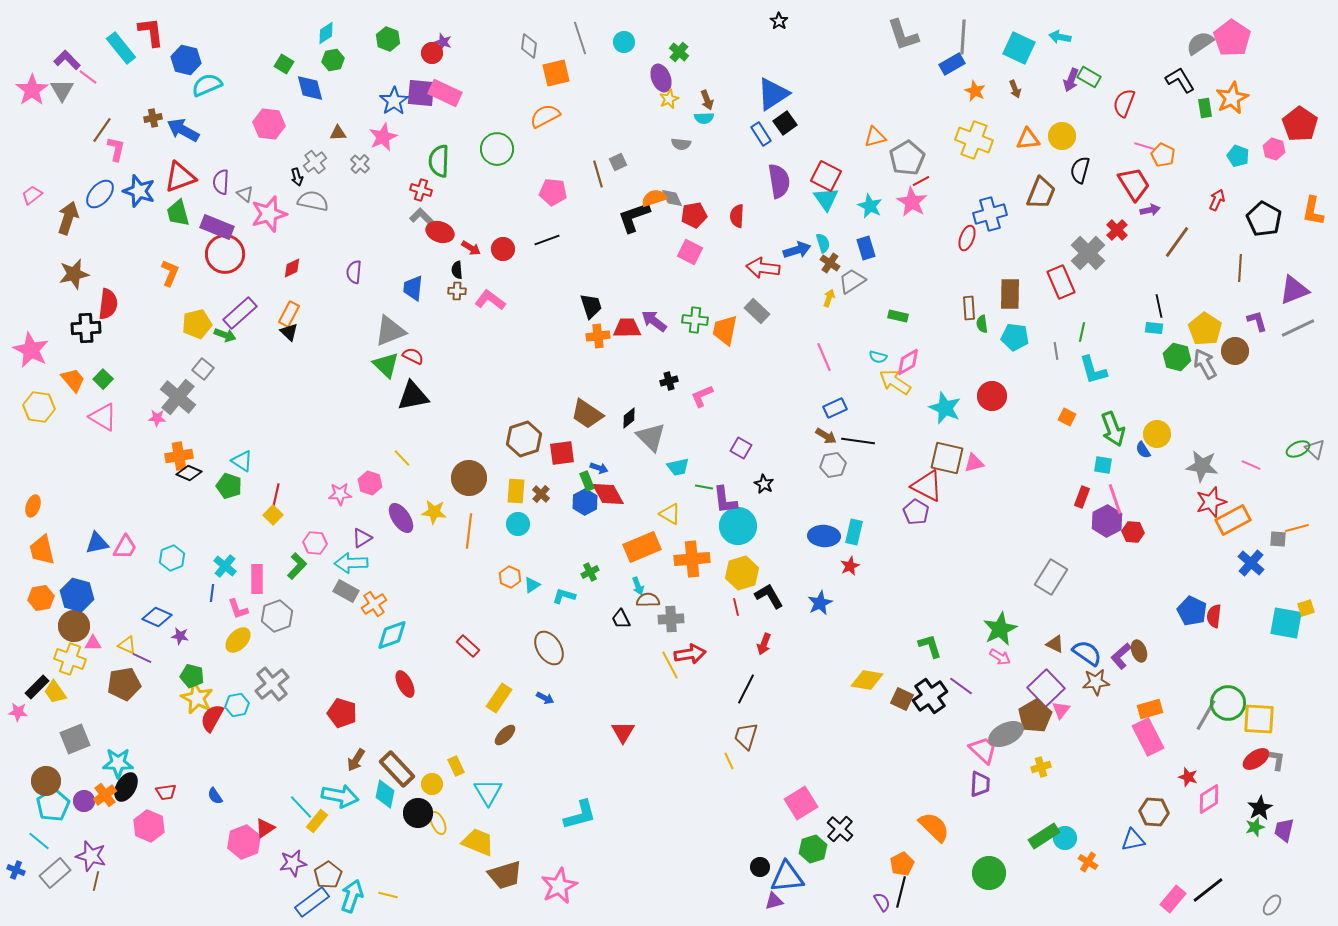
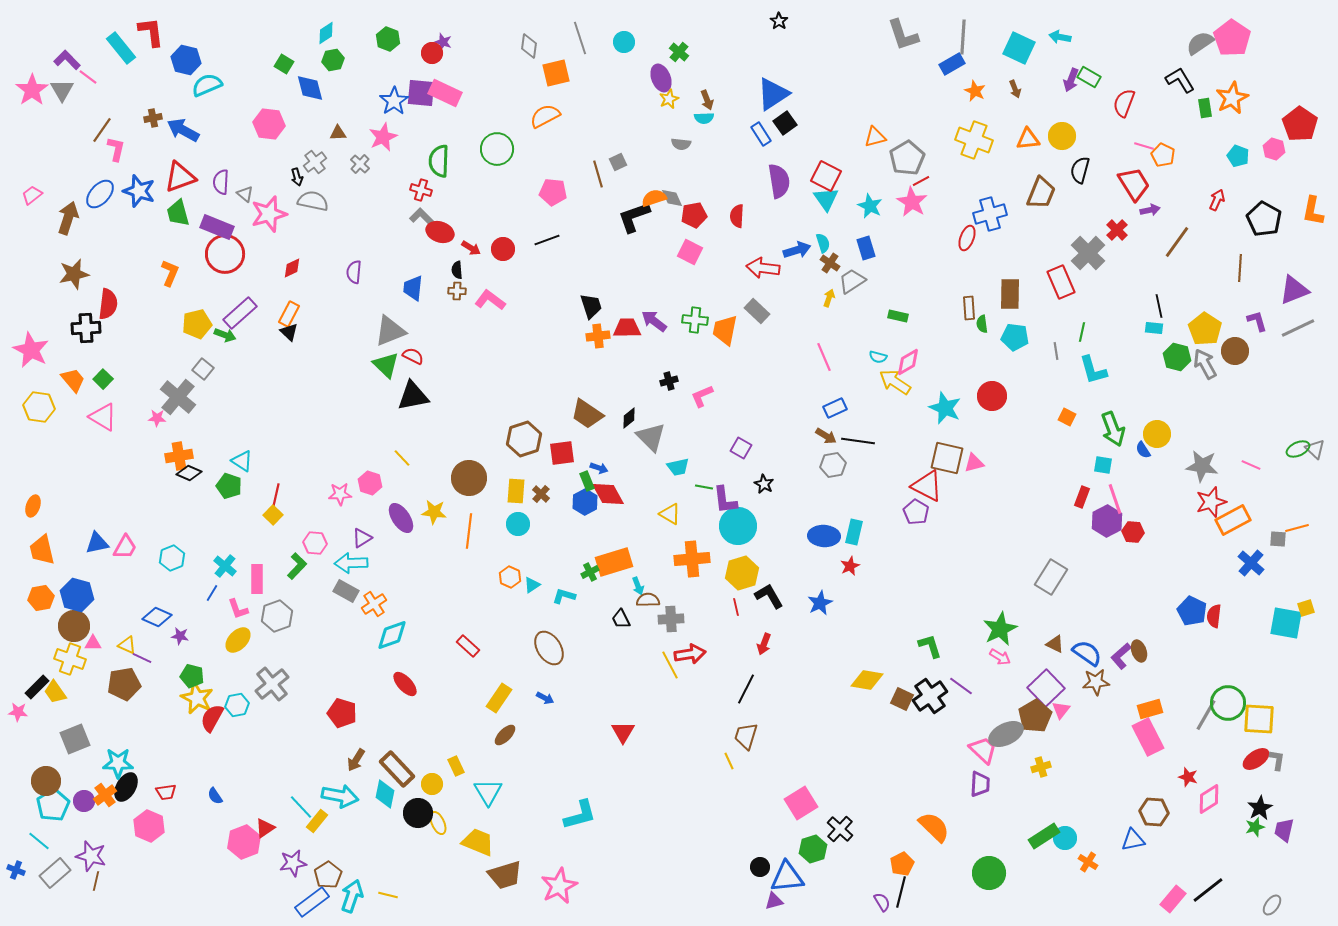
orange rectangle at (642, 547): moved 28 px left, 15 px down; rotated 6 degrees clockwise
blue line at (212, 593): rotated 24 degrees clockwise
red ellipse at (405, 684): rotated 16 degrees counterclockwise
